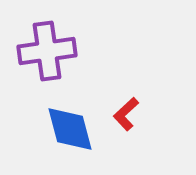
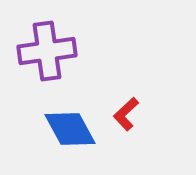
blue diamond: rotated 14 degrees counterclockwise
